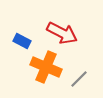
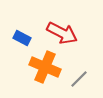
blue rectangle: moved 3 px up
orange cross: moved 1 px left
